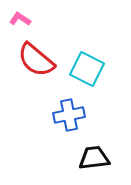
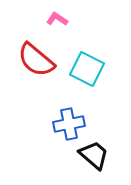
pink L-shape: moved 37 px right
blue cross: moved 9 px down
black trapezoid: moved 3 px up; rotated 48 degrees clockwise
